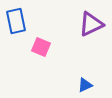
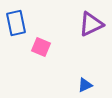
blue rectangle: moved 2 px down
